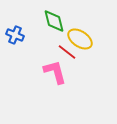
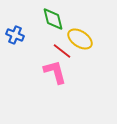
green diamond: moved 1 px left, 2 px up
red line: moved 5 px left, 1 px up
